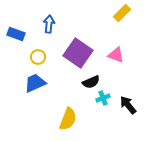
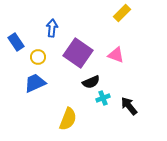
blue arrow: moved 3 px right, 4 px down
blue rectangle: moved 8 px down; rotated 36 degrees clockwise
black arrow: moved 1 px right, 1 px down
